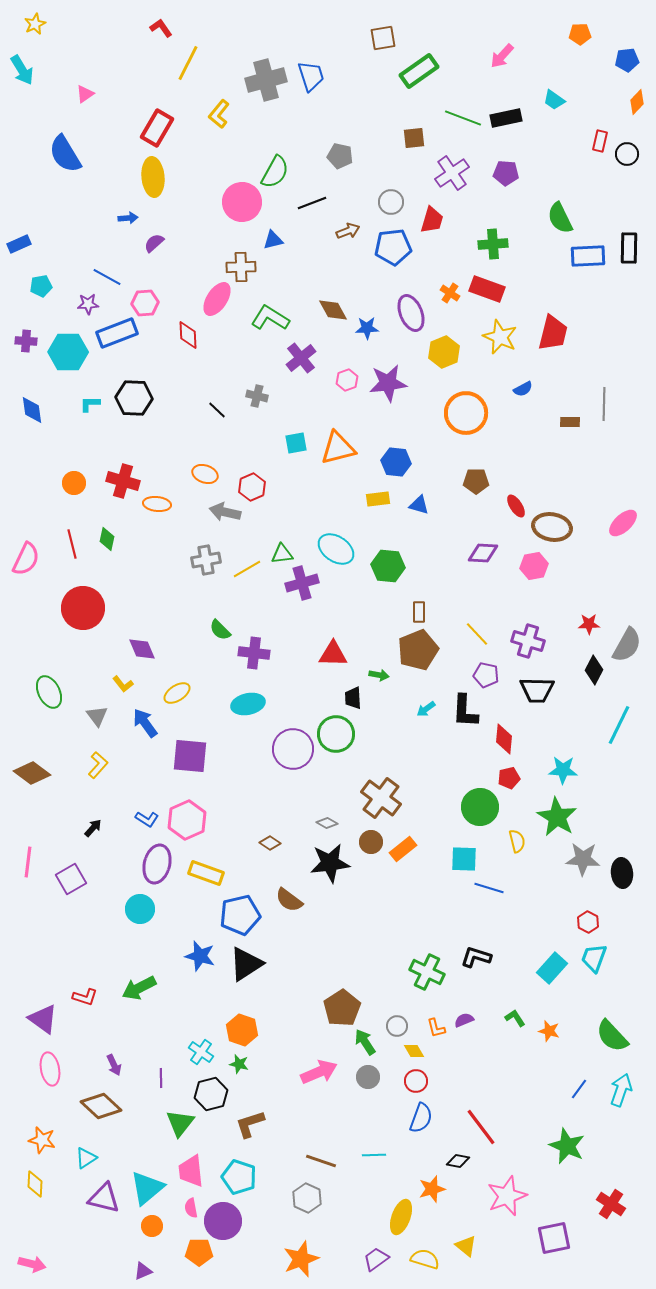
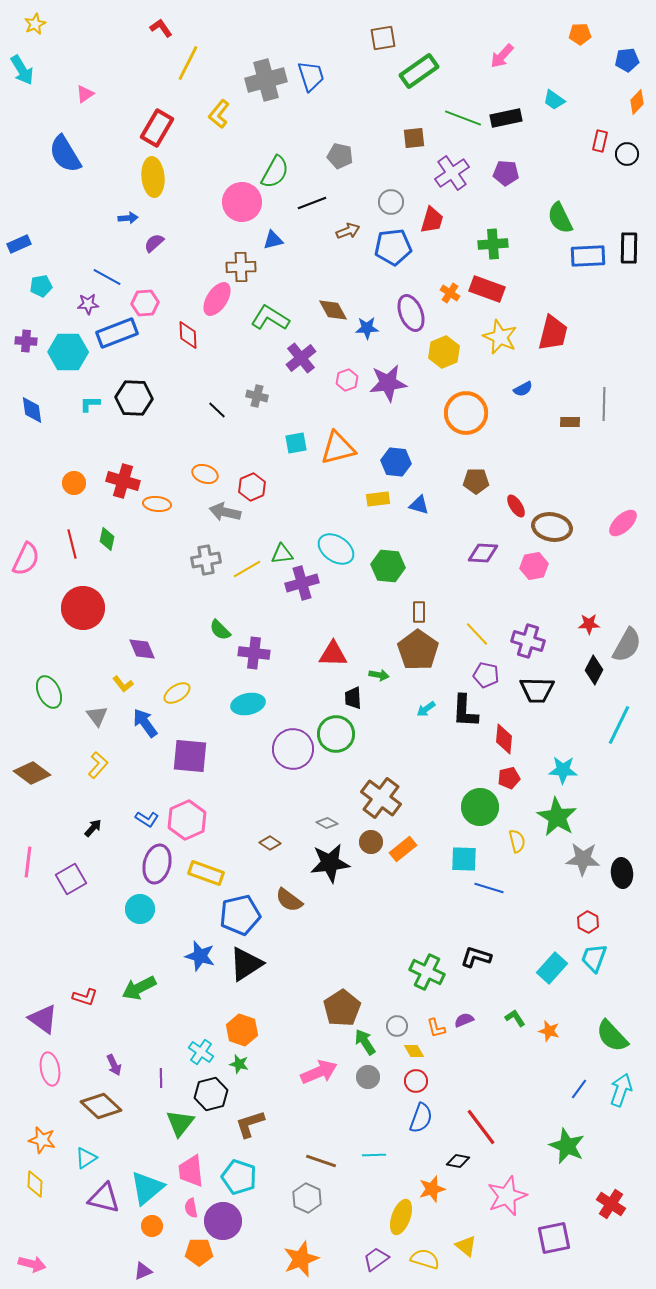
brown pentagon at (418, 650): rotated 15 degrees counterclockwise
